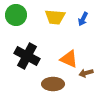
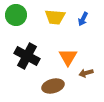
orange triangle: moved 1 px left, 2 px up; rotated 36 degrees clockwise
brown ellipse: moved 2 px down; rotated 15 degrees counterclockwise
